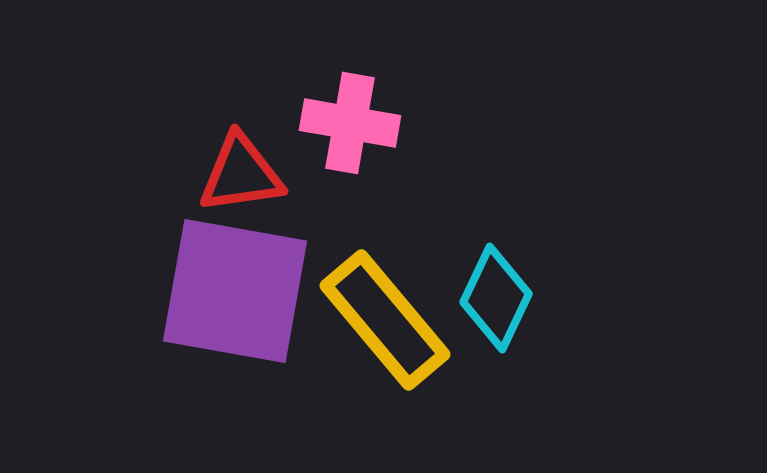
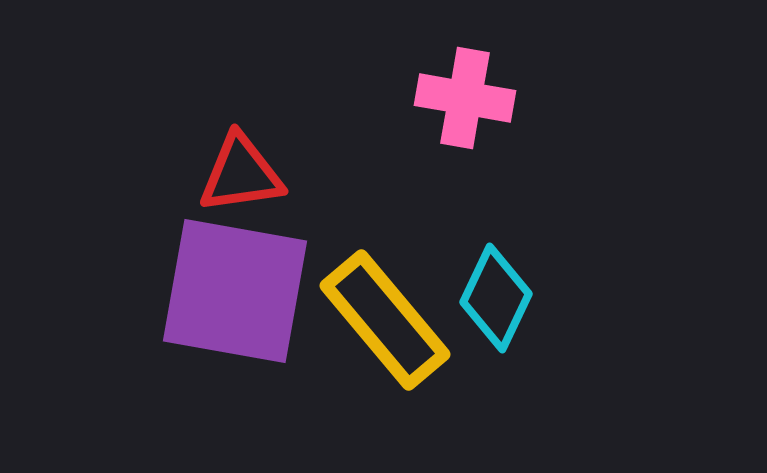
pink cross: moved 115 px right, 25 px up
